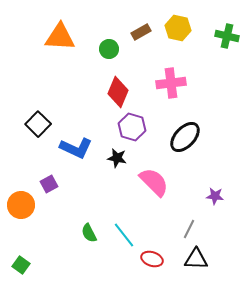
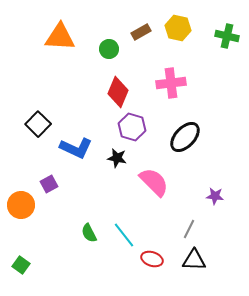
black triangle: moved 2 px left, 1 px down
